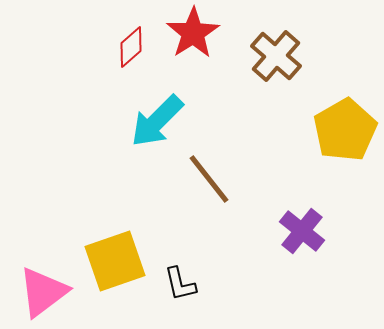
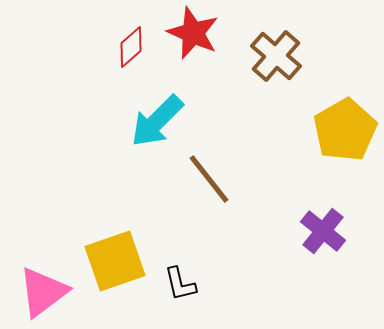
red star: rotated 16 degrees counterclockwise
purple cross: moved 21 px right
